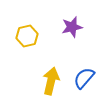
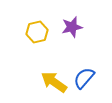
yellow hexagon: moved 10 px right, 4 px up
yellow arrow: moved 3 px right, 1 px down; rotated 68 degrees counterclockwise
